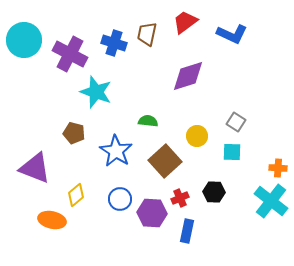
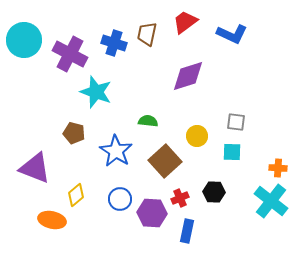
gray square: rotated 24 degrees counterclockwise
